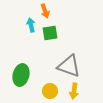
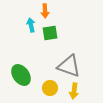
orange arrow: rotated 16 degrees clockwise
green ellipse: rotated 50 degrees counterclockwise
yellow circle: moved 3 px up
